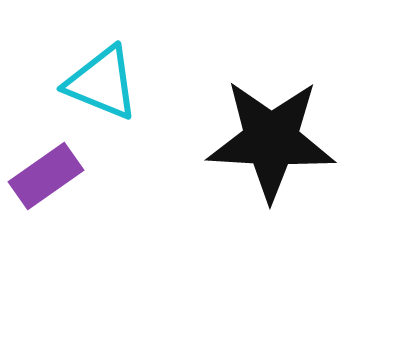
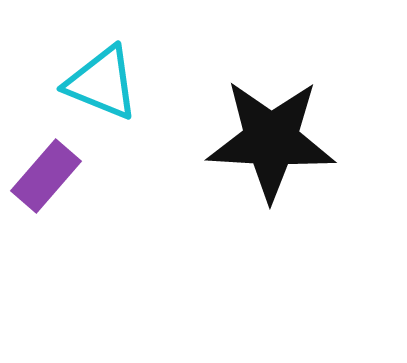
purple rectangle: rotated 14 degrees counterclockwise
